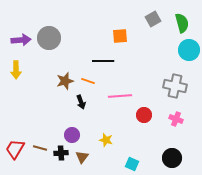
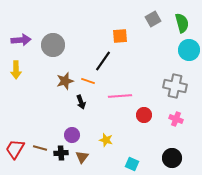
gray circle: moved 4 px right, 7 px down
black line: rotated 55 degrees counterclockwise
